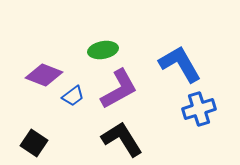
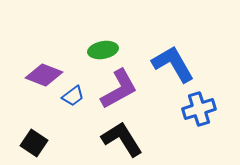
blue L-shape: moved 7 px left
